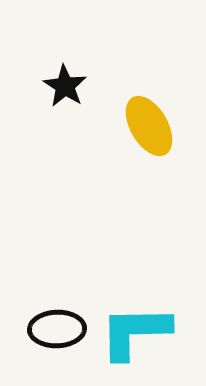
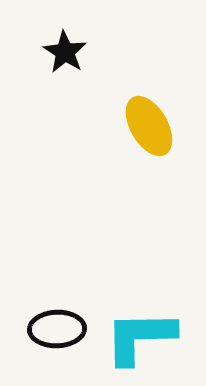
black star: moved 34 px up
cyan L-shape: moved 5 px right, 5 px down
